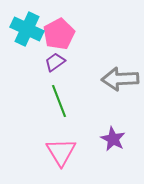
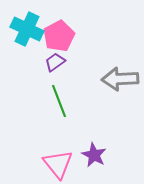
pink pentagon: moved 2 px down
purple star: moved 19 px left, 16 px down
pink triangle: moved 3 px left, 12 px down; rotated 8 degrees counterclockwise
